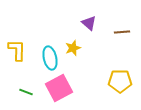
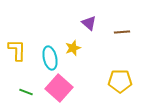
pink square: rotated 20 degrees counterclockwise
